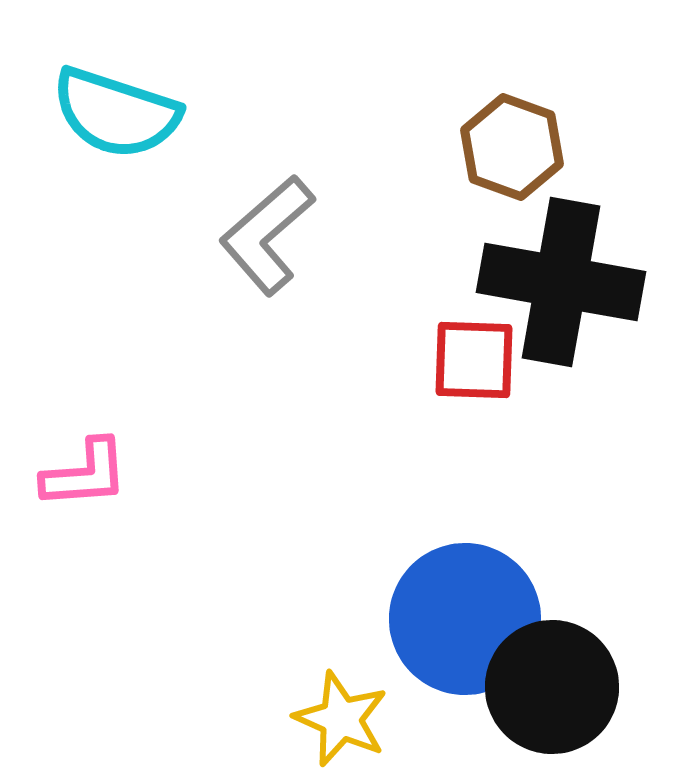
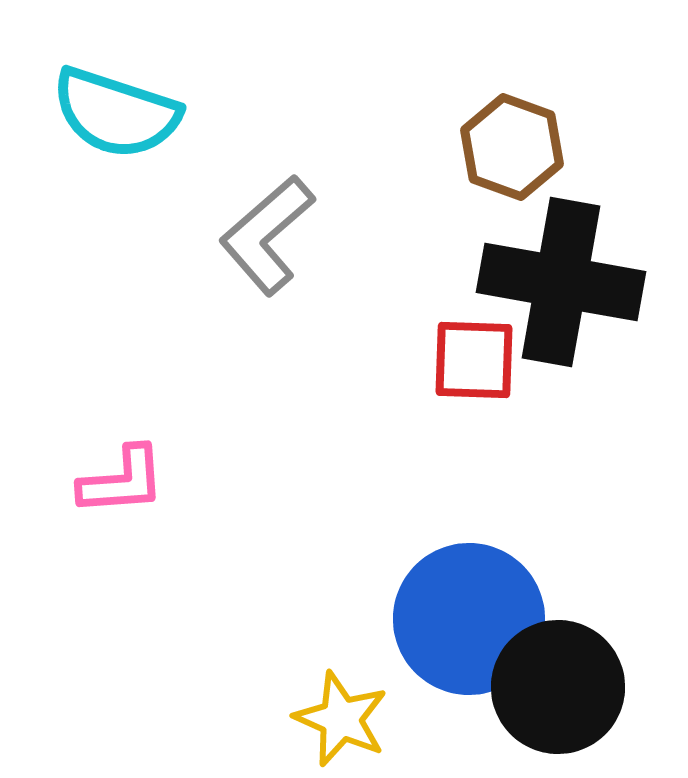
pink L-shape: moved 37 px right, 7 px down
blue circle: moved 4 px right
black circle: moved 6 px right
